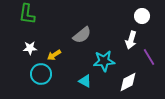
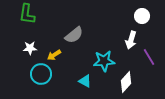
gray semicircle: moved 8 px left
white diamond: moved 2 px left; rotated 20 degrees counterclockwise
